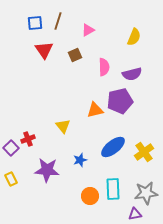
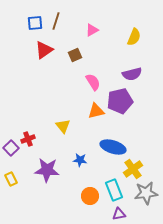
brown line: moved 2 px left
pink triangle: moved 4 px right
red triangle: rotated 30 degrees clockwise
pink semicircle: moved 11 px left, 15 px down; rotated 30 degrees counterclockwise
orange triangle: moved 1 px right, 1 px down
blue ellipse: rotated 55 degrees clockwise
yellow cross: moved 11 px left, 17 px down
blue star: rotated 24 degrees clockwise
cyan rectangle: moved 1 px right, 1 px down; rotated 20 degrees counterclockwise
purple triangle: moved 16 px left
